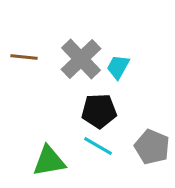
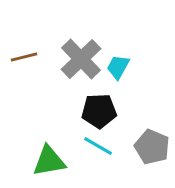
brown line: rotated 20 degrees counterclockwise
